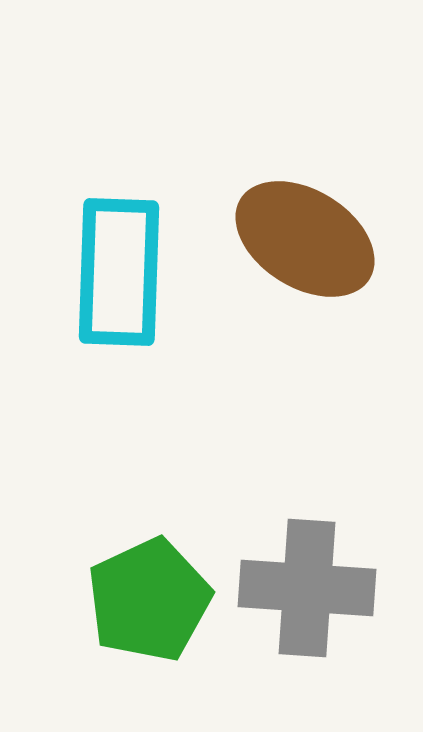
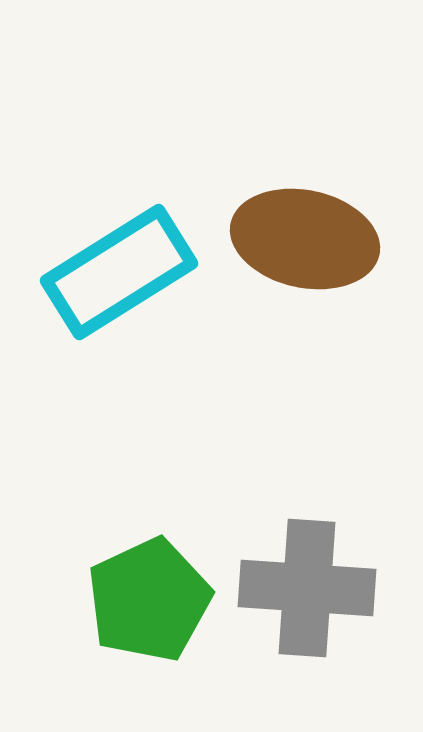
brown ellipse: rotated 20 degrees counterclockwise
cyan rectangle: rotated 56 degrees clockwise
